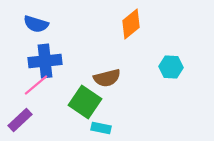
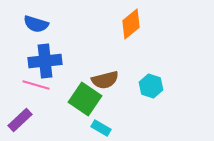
cyan hexagon: moved 20 px left, 19 px down; rotated 15 degrees clockwise
brown semicircle: moved 2 px left, 2 px down
pink line: rotated 56 degrees clockwise
green square: moved 3 px up
cyan rectangle: rotated 18 degrees clockwise
